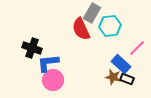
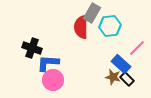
red semicircle: moved 2 px up; rotated 25 degrees clockwise
blue L-shape: rotated 10 degrees clockwise
black rectangle: rotated 24 degrees clockwise
